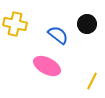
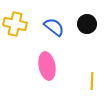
blue semicircle: moved 4 px left, 8 px up
pink ellipse: rotated 52 degrees clockwise
yellow line: rotated 24 degrees counterclockwise
